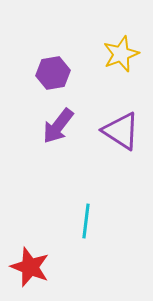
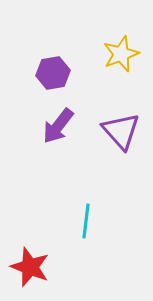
purple triangle: rotated 15 degrees clockwise
